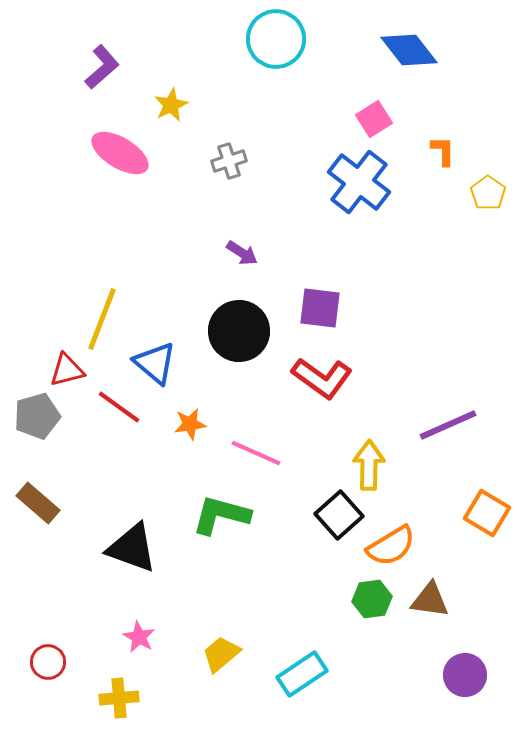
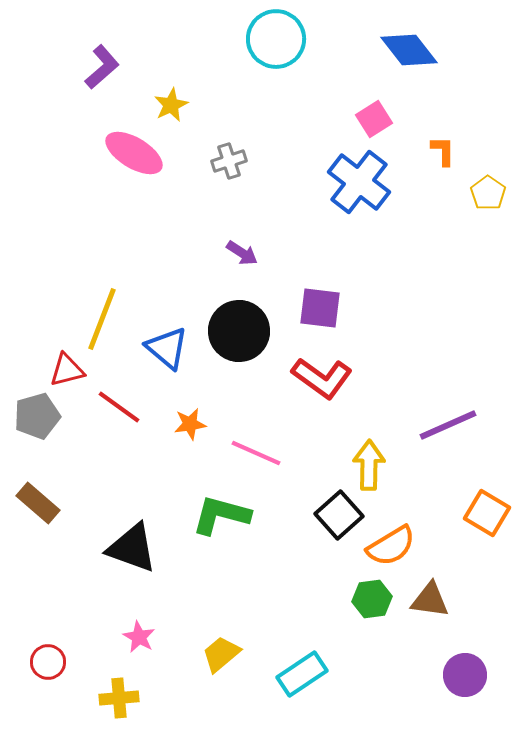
pink ellipse: moved 14 px right
blue triangle: moved 12 px right, 15 px up
